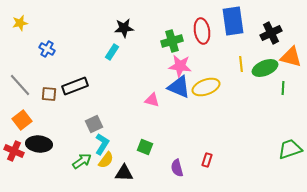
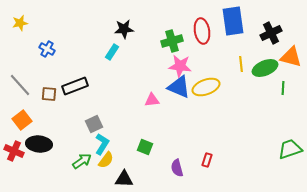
black star: moved 1 px down
pink triangle: rotated 21 degrees counterclockwise
black triangle: moved 6 px down
